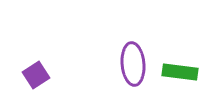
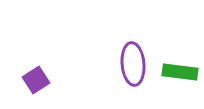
purple square: moved 5 px down
